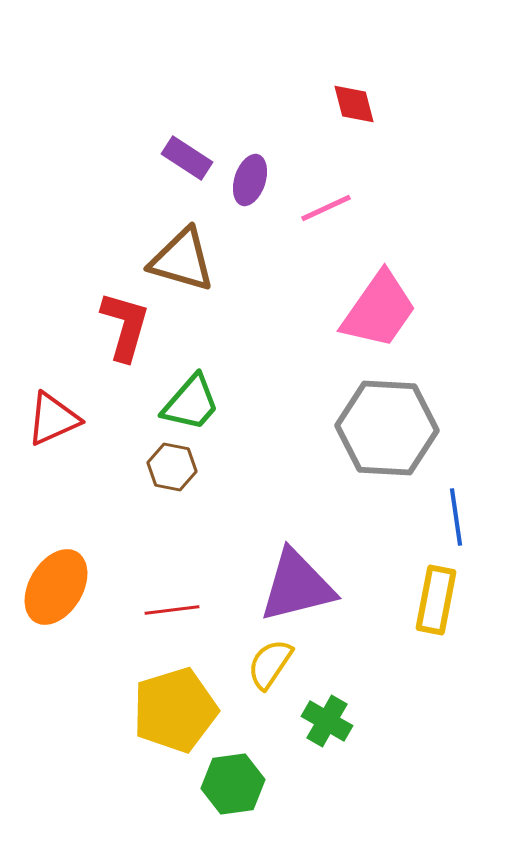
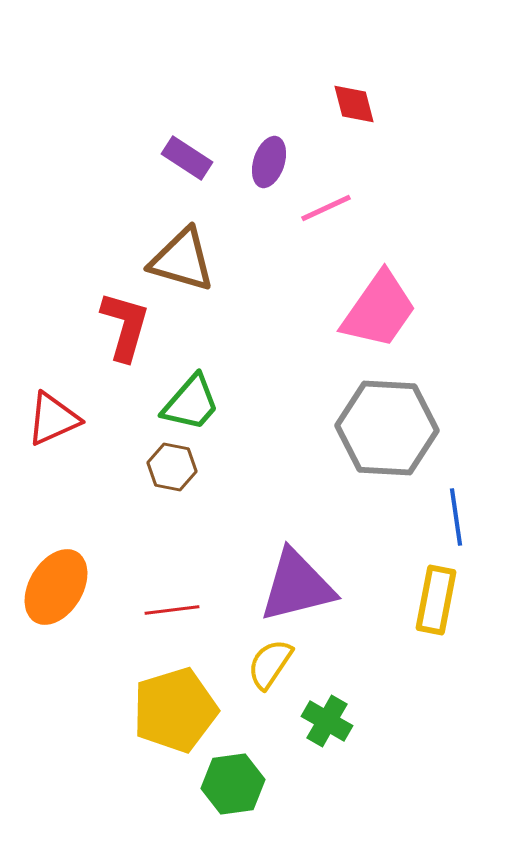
purple ellipse: moved 19 px right, 18 px up
